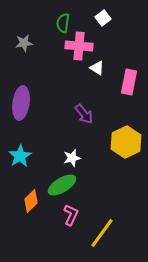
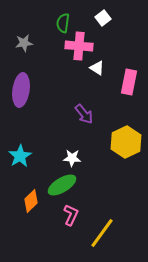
purple ellipse: moved 13 px up
white star: rotated 18 degrees clockwise
